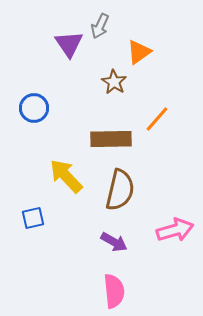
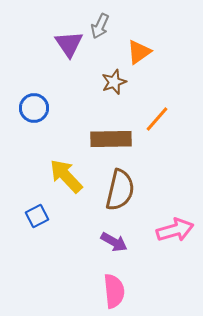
brown star: rotated 20 degrees clockwise
blue square: moved 4 px right, 2 px up; rotated 15 degrees counterclockwise
